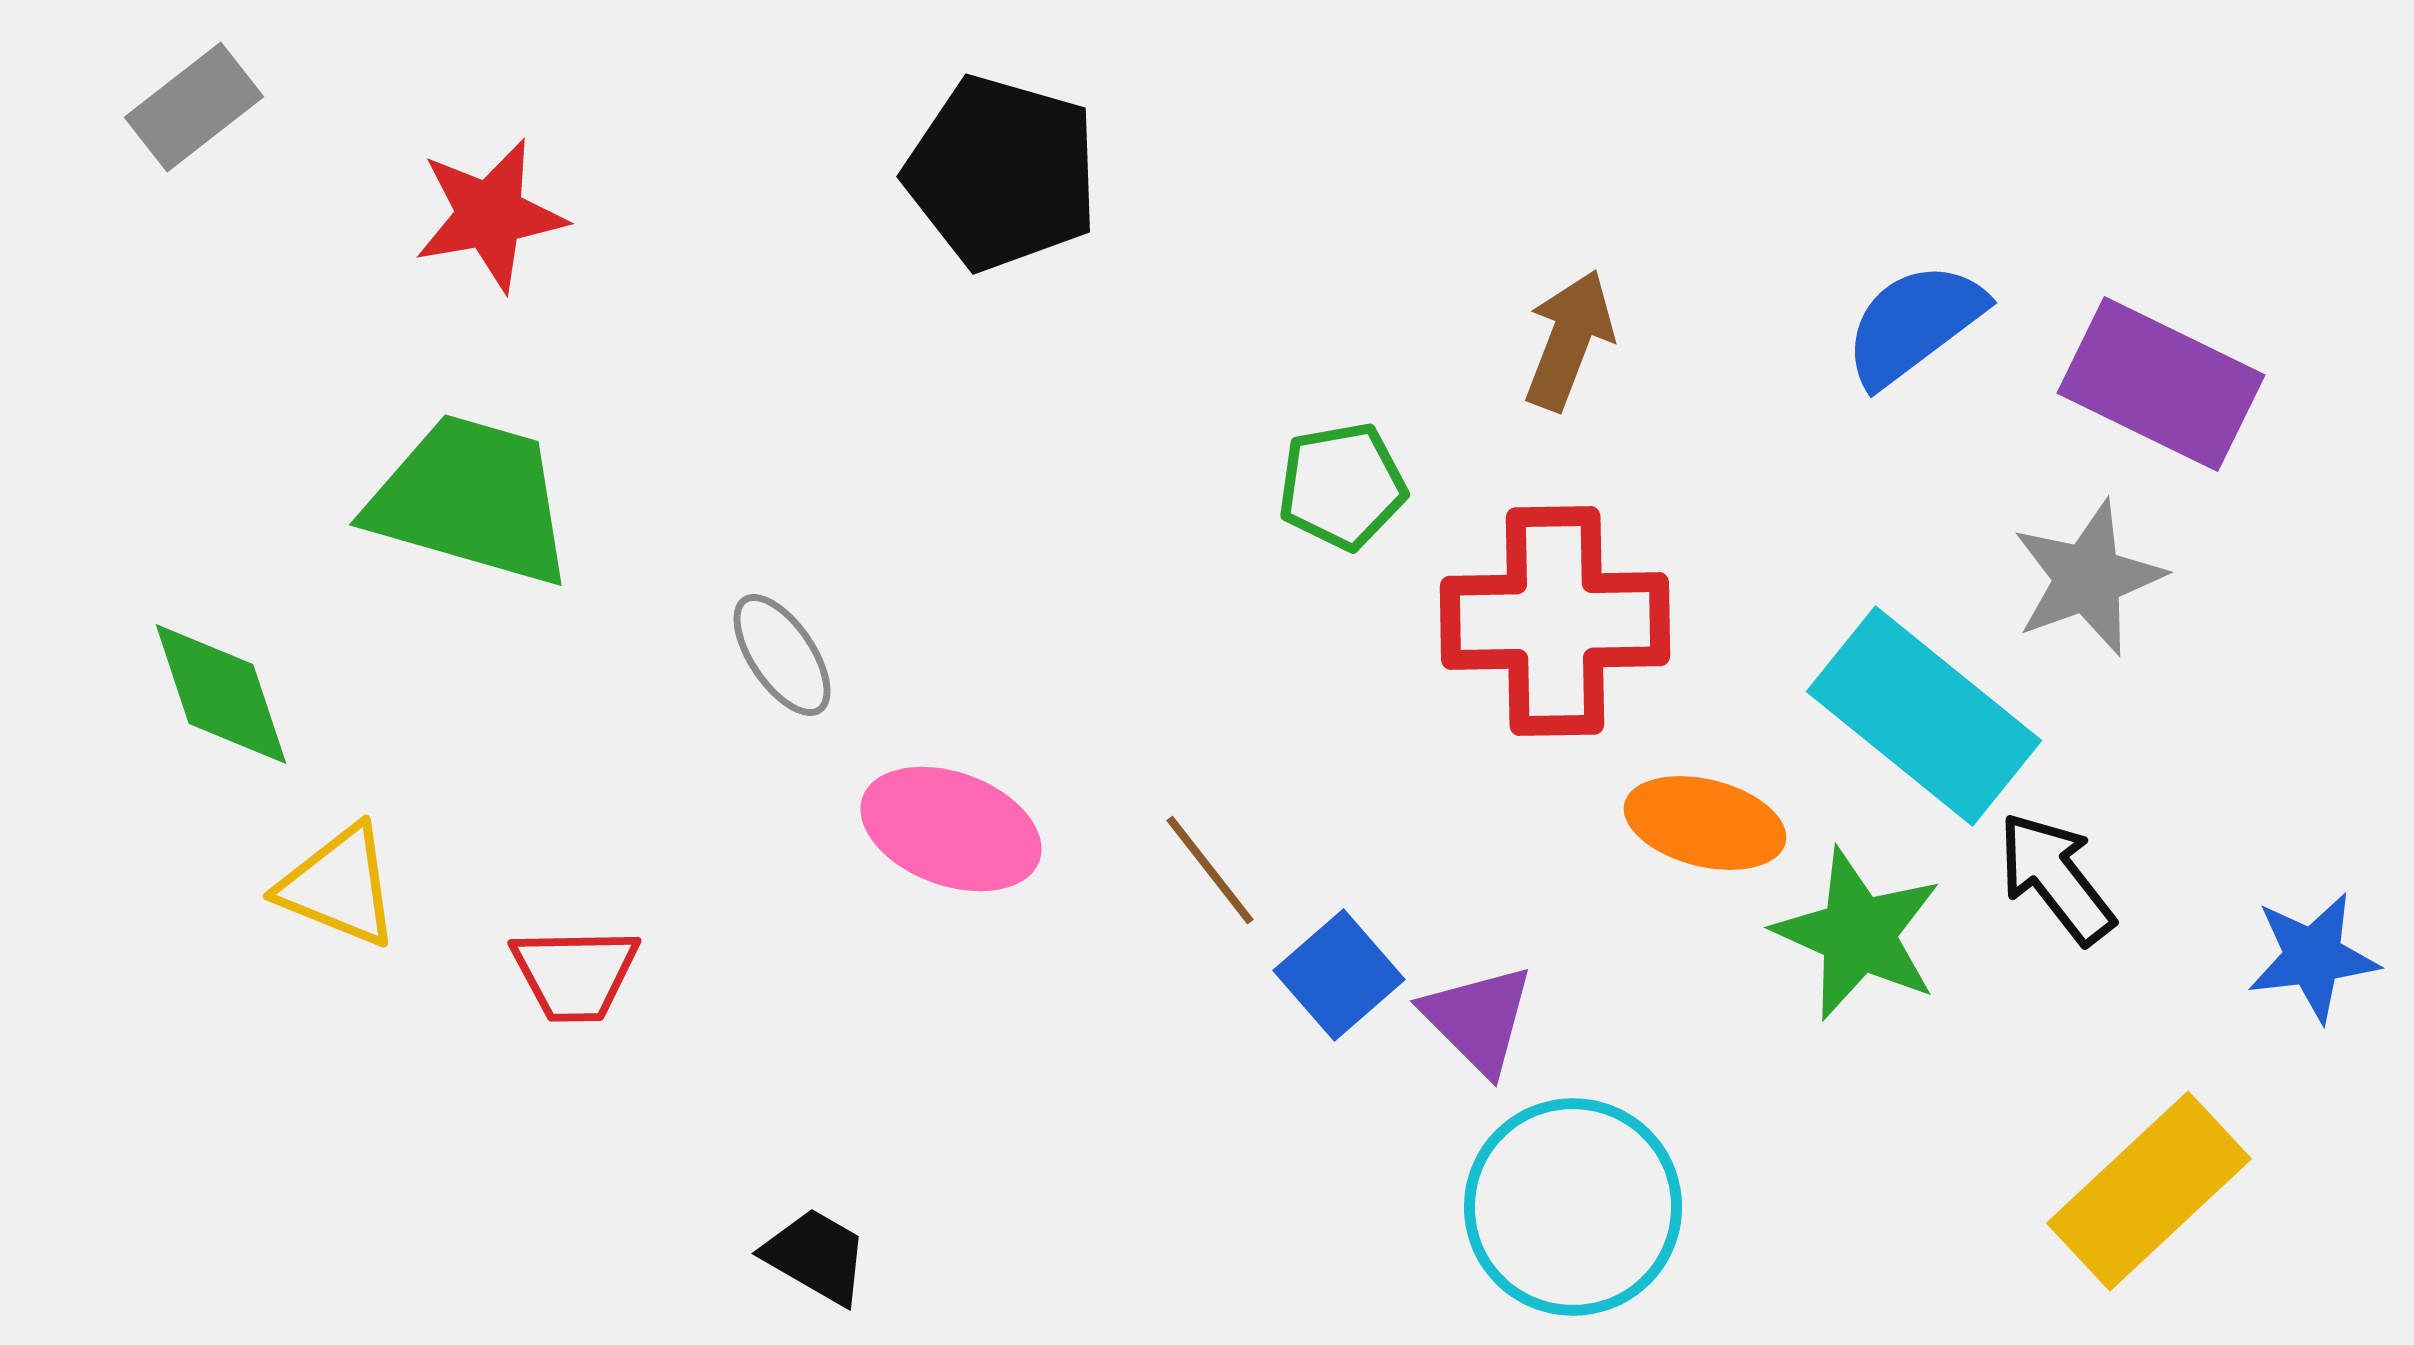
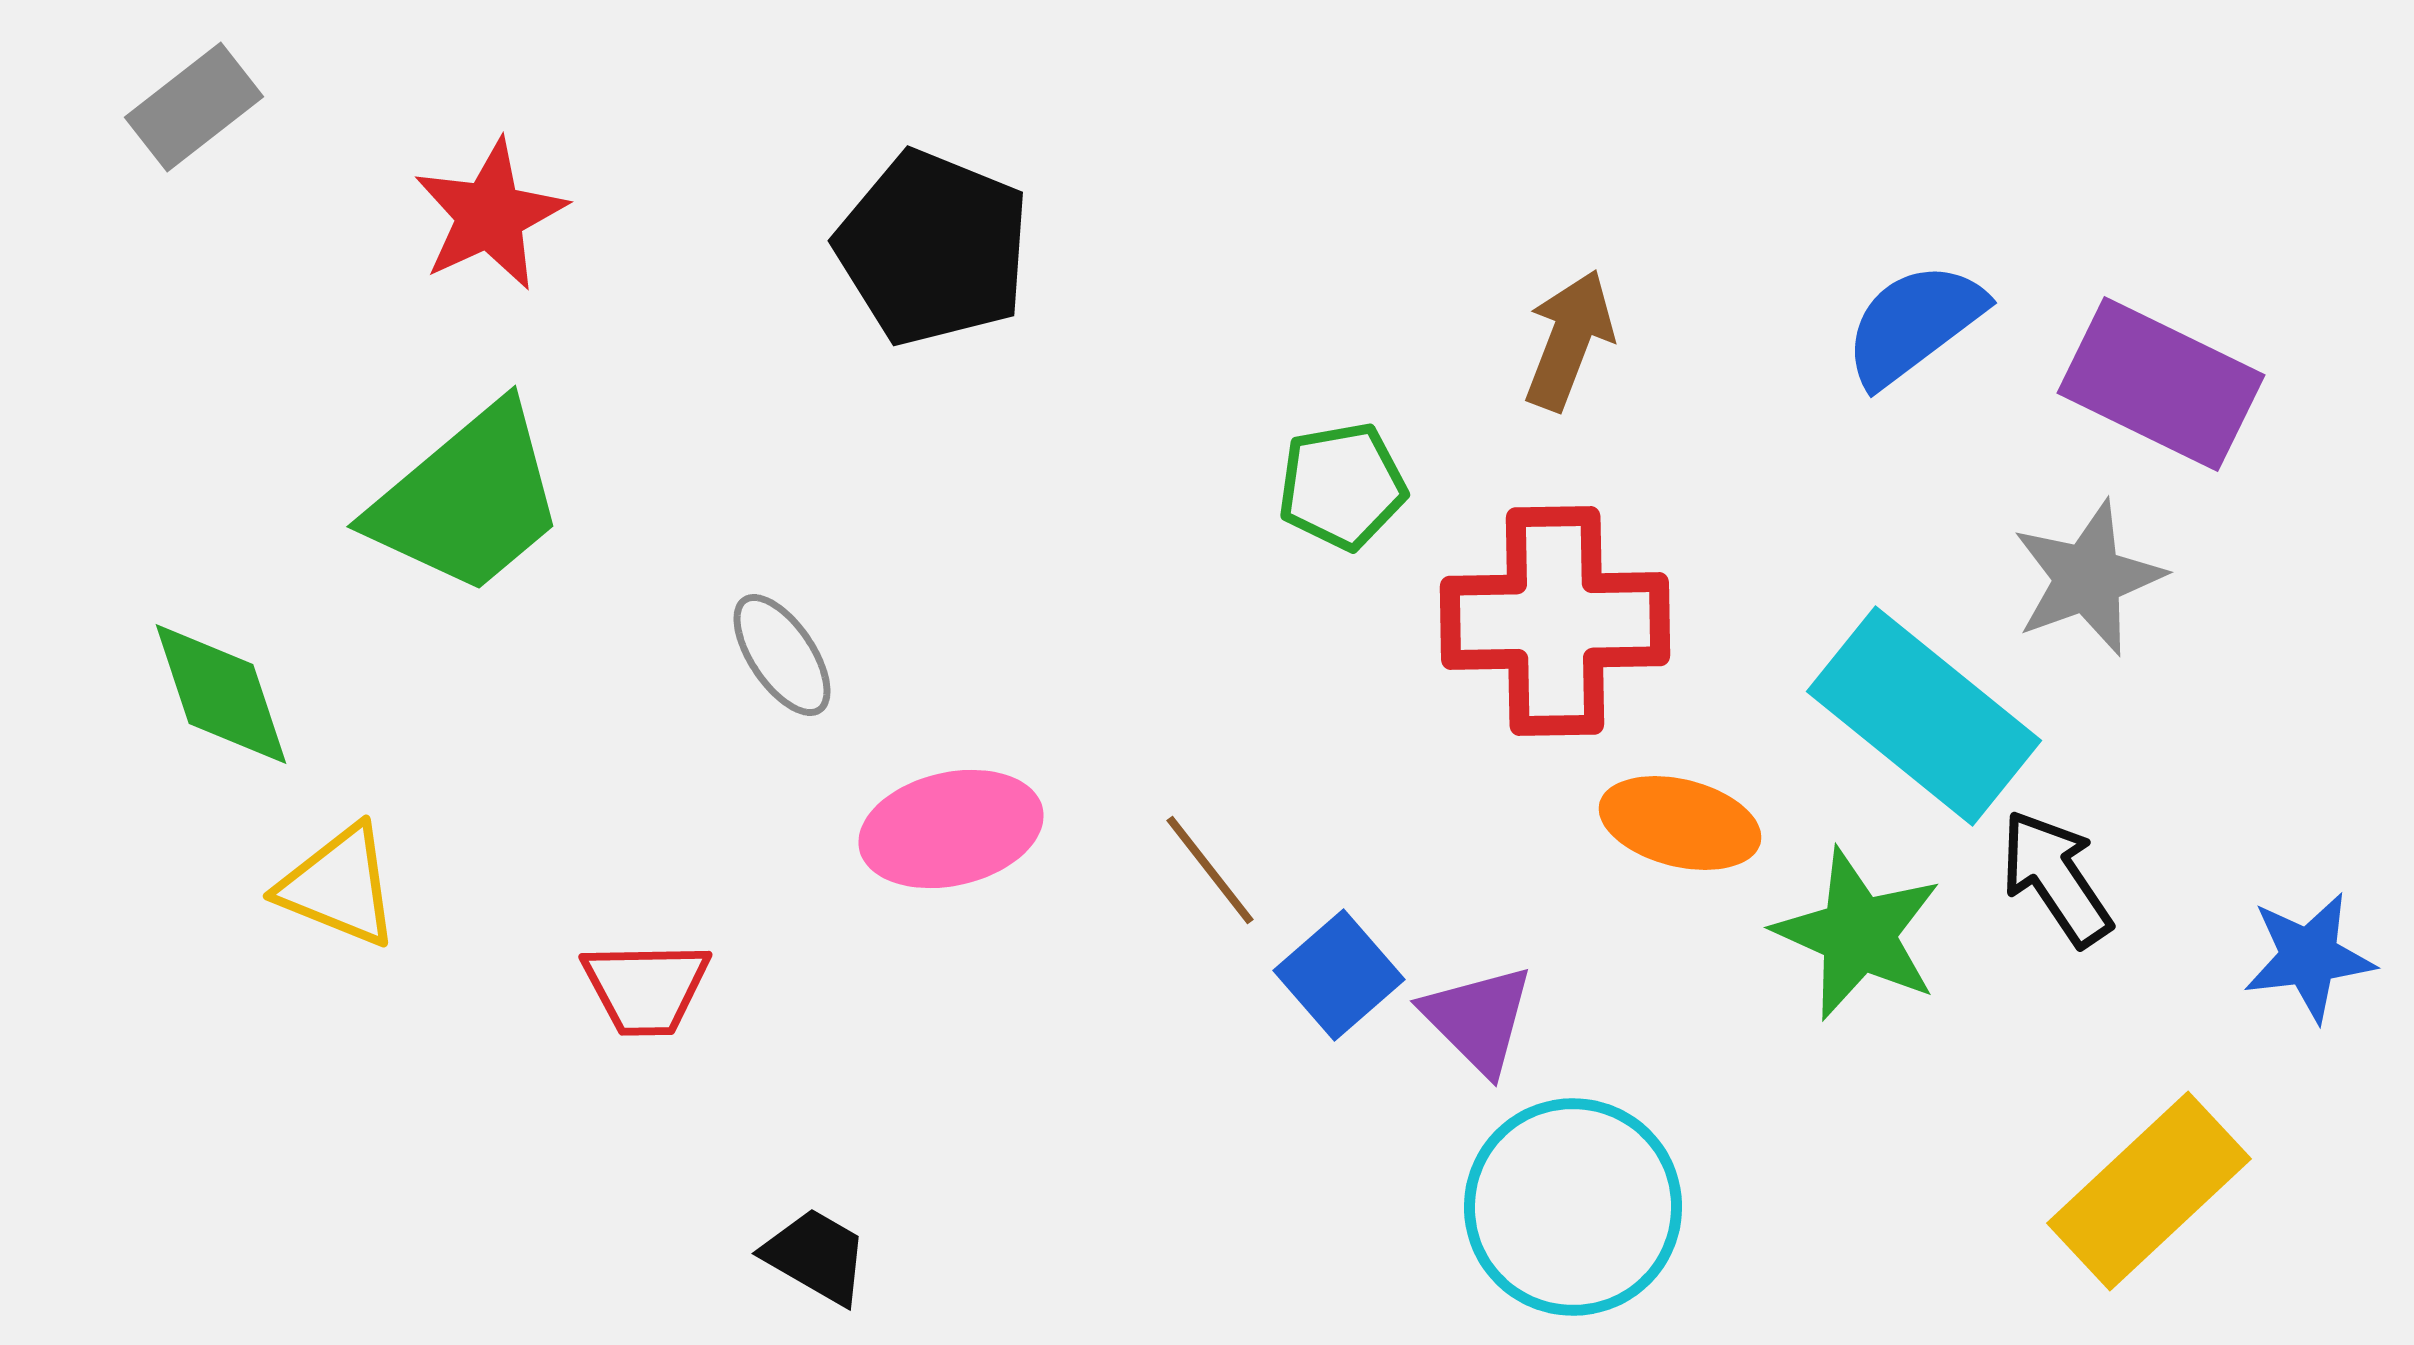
black pentagon: moved 69 px left, 75 px down; rotated 6 degrees clockwise
red star: rotated 15 degrees counterclockwise
green trapezoid: moved 3 px left; rotated 124 degrees clockwise
orange ellipse: moved 25 px left
pink ellipse: rotated 33 degrees counterclockwise
black arrow: rotated 4 degrees clockwise
blue star: moved 4 px left
red trapezoid: moved 71 px right, 14 px down
